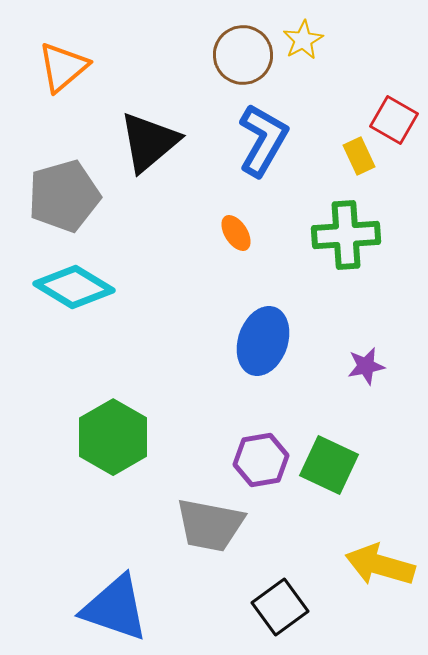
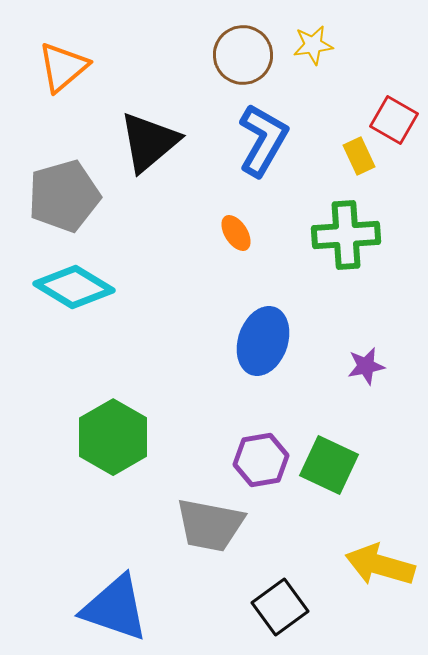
yellow star: moved 10 px right, 5 px down; rotated 21 degrees clockwise
